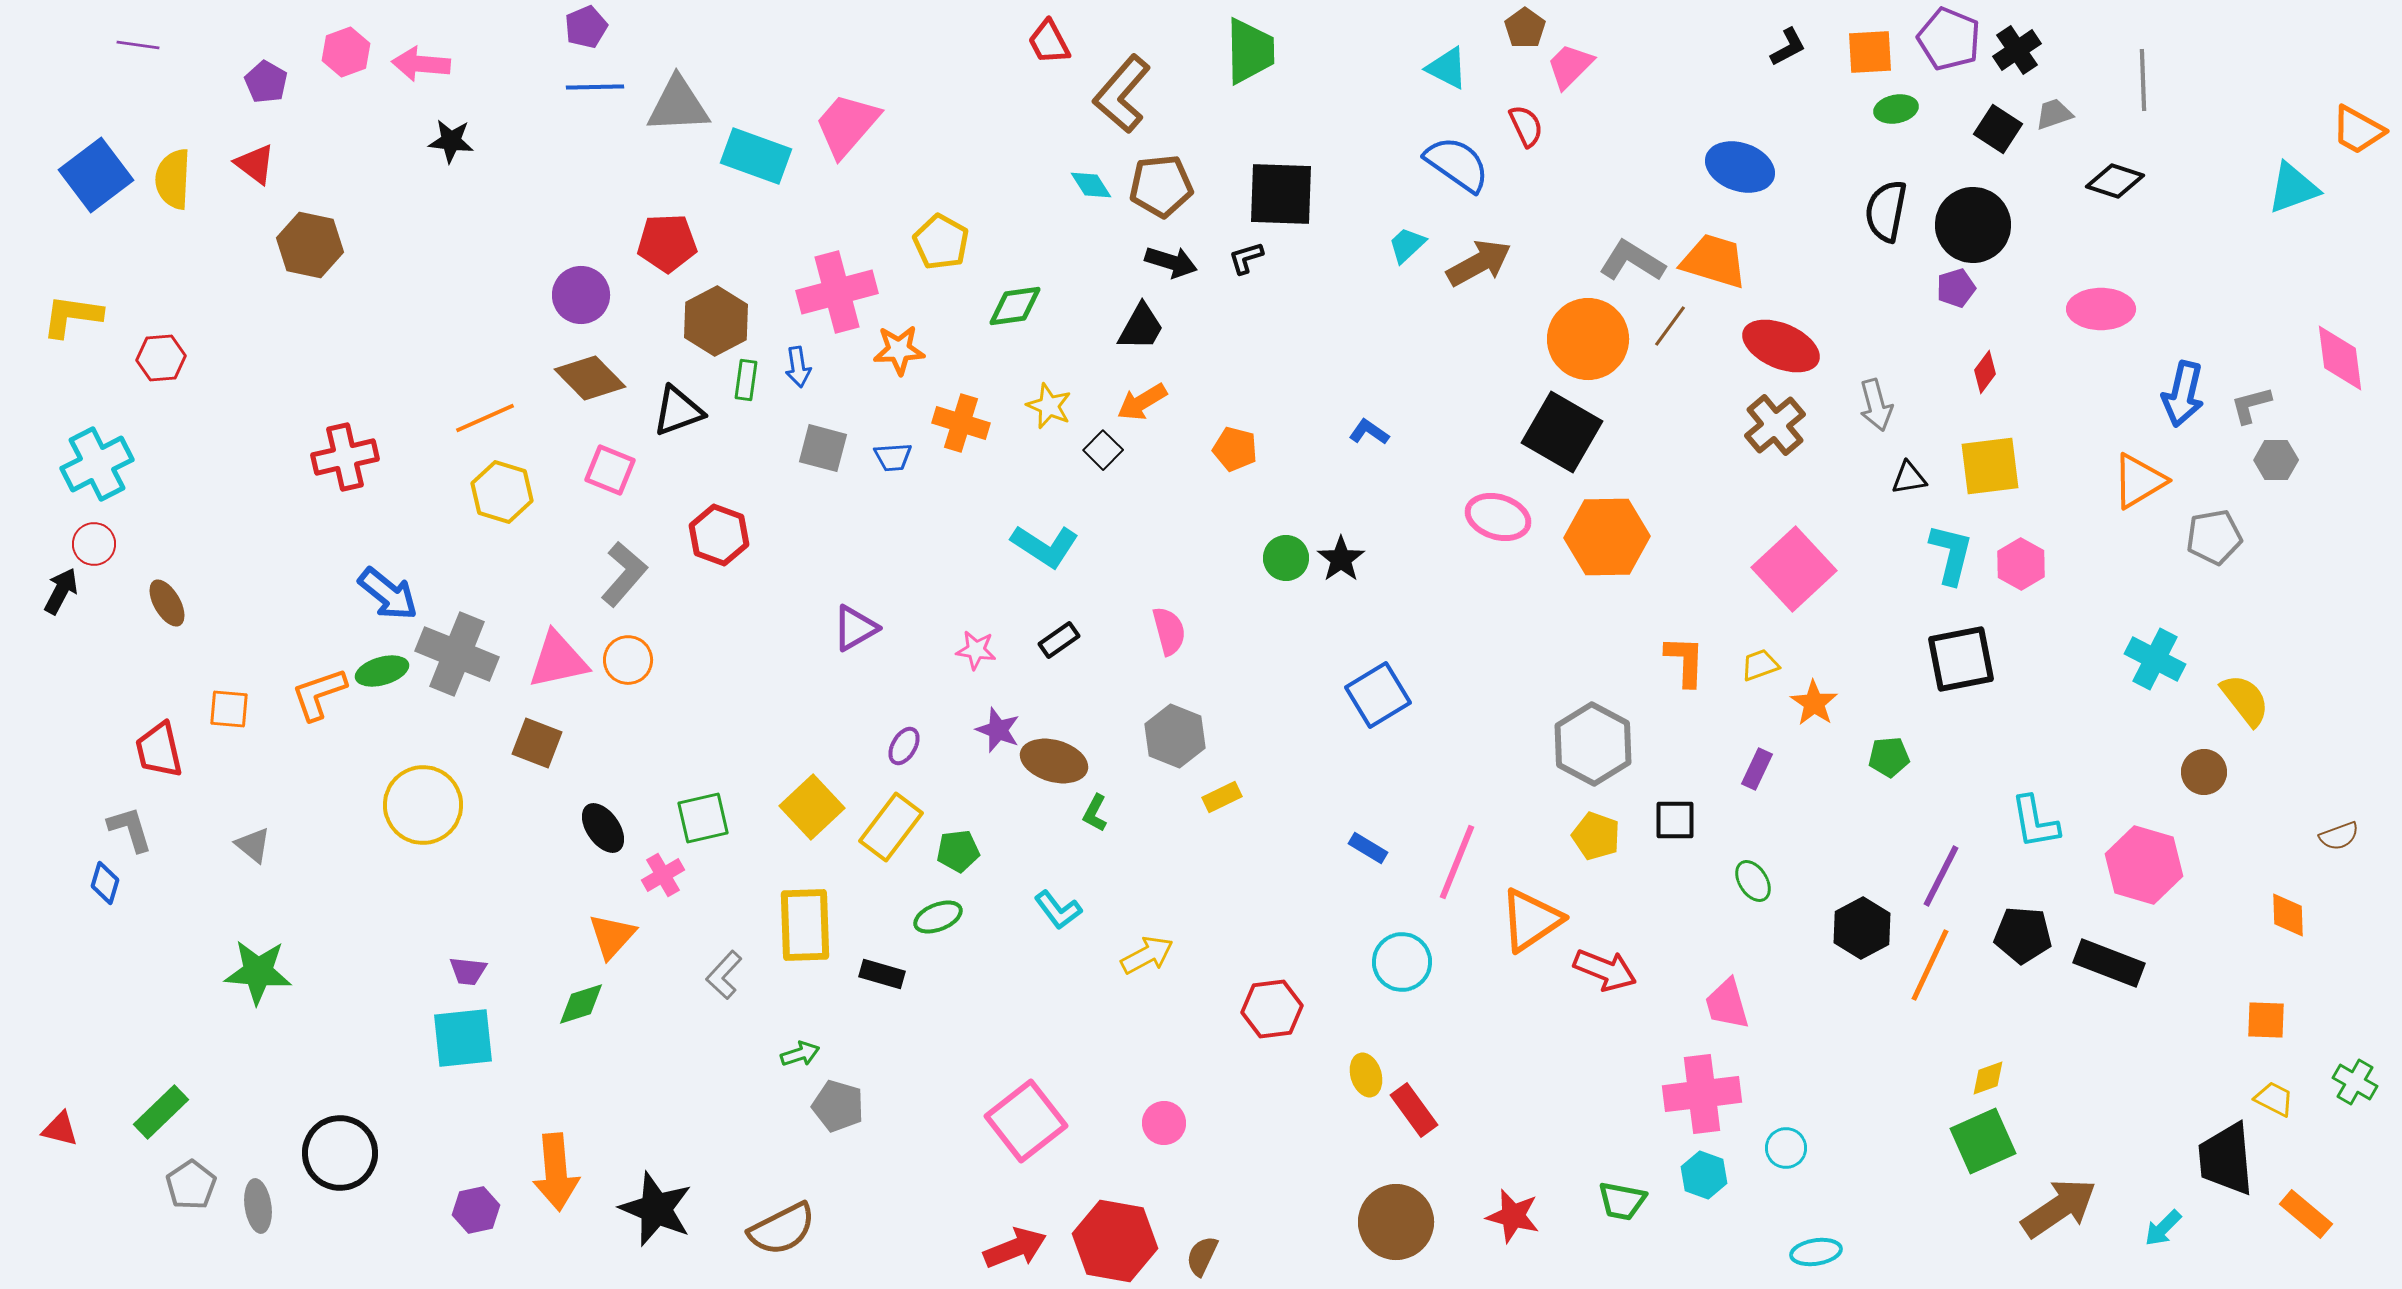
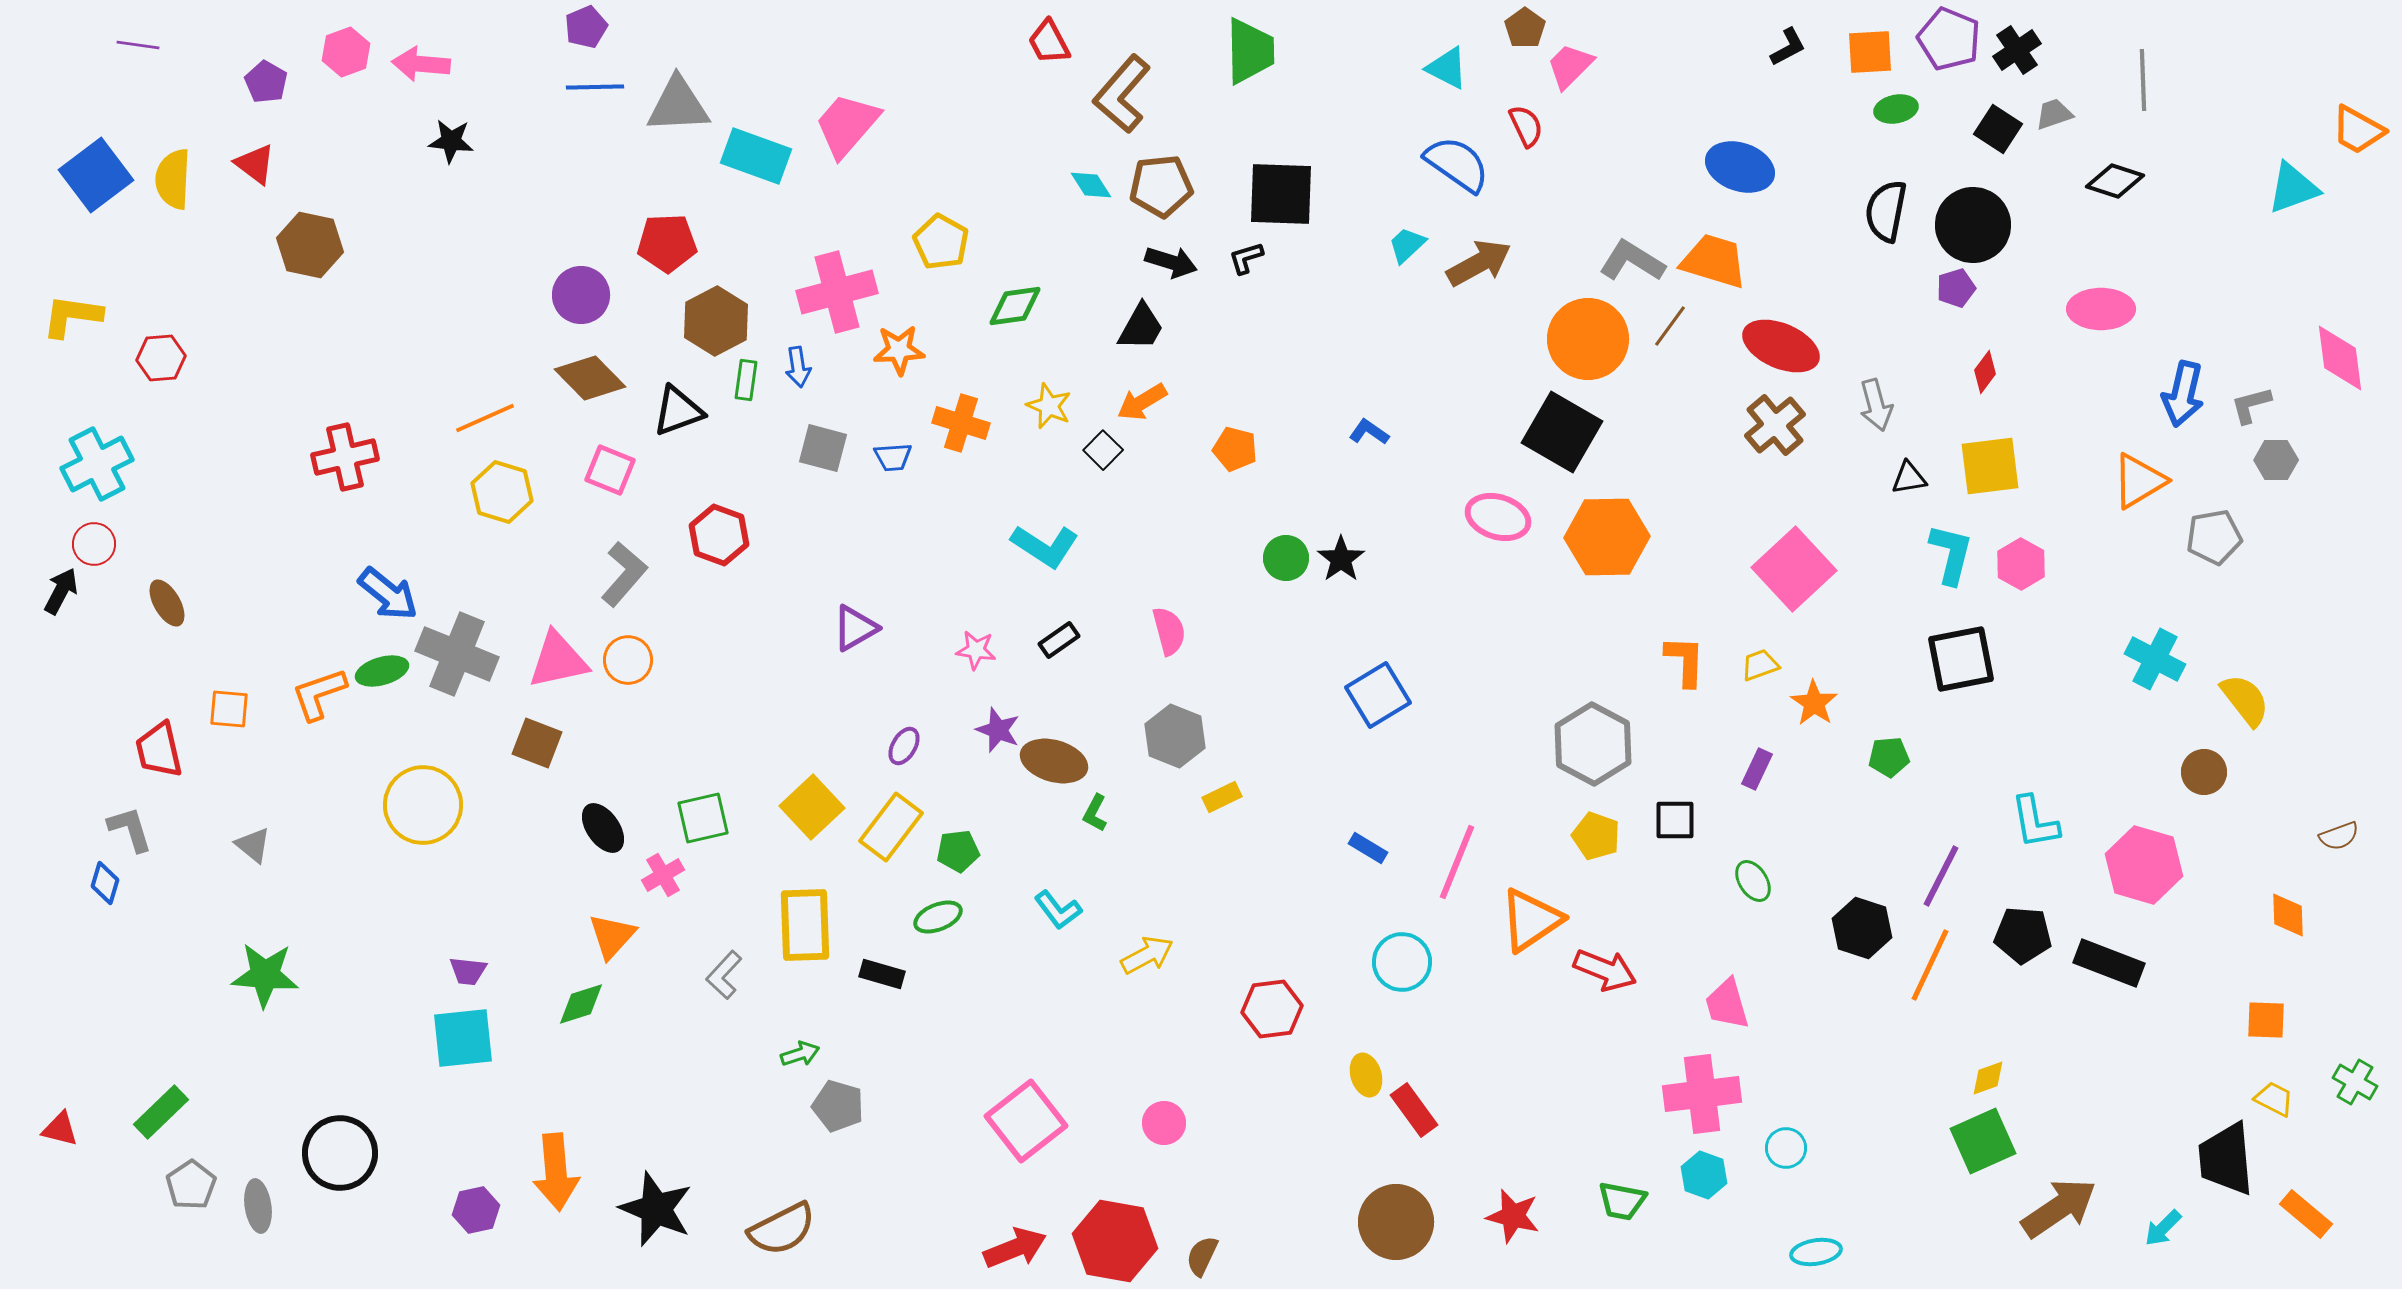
black hexagon at (1862, 928): rotated 14 degrees counterclockwise
green star at (258, 972): moved 7 px right, 3 px down
